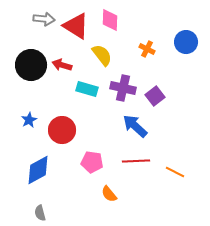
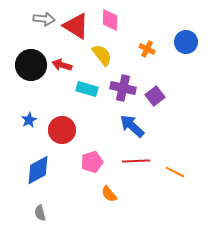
blue arrow: moved 3 px left
pink pentagon: rotated 25 degrees counterclockwise
